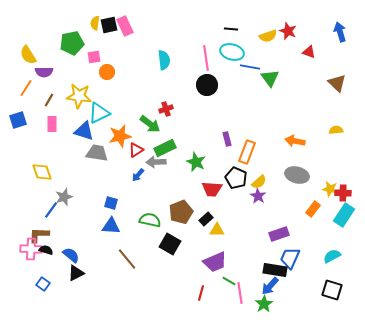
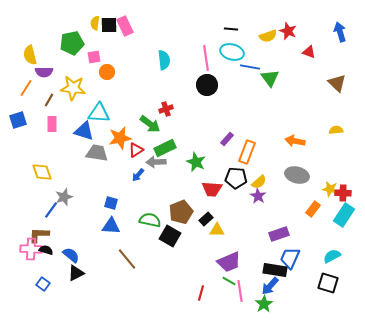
black square at (109, 25): rotated 12 degrees clockwise
yellow semicircle at (28, 55): moved 2 px right; rotated 18 degrees clockwise
yellow star at (79, 96): moved 6 px left, 8 px up
cyan triangle at (99, 113): rotated 30 degrees clockwise
orange star at (120, 136): moved 2 px down
purple rectangle at (227, 139): rotated 56 degrees clockwise
black pentagon at (236, 178): rotated 20 degrees counterclockwise
black square at (170, 244): moved 8 px up
purple trapezoid at (215, 262): moved 14 px right
black square at (332, 290): moved 4 px left, 7 px up
pink line at (240, 293): moved 2 px up
